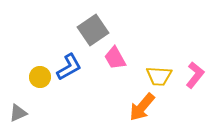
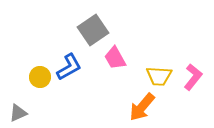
pink L-shape: moved 2 px left, 2 px down
